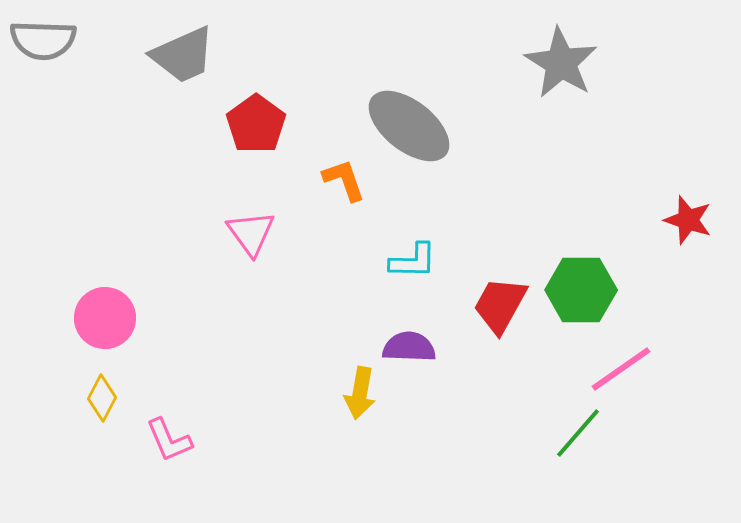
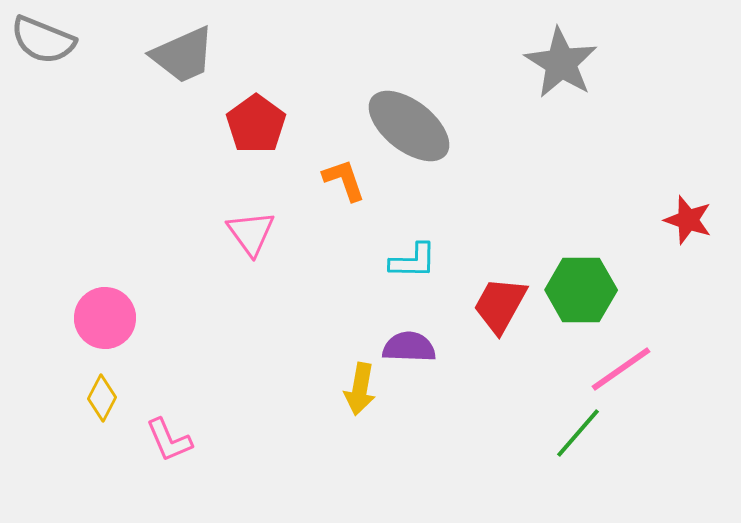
gray semicircle: rotated 20 degrees clockwise
yellow arrow: moved 4 px up
